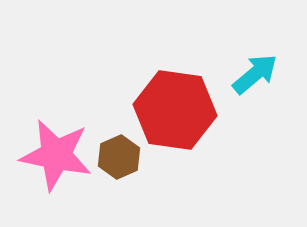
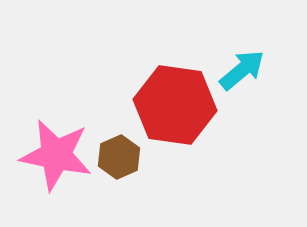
cyan arrow: moved 13 px left, 4 px up
red hexagon: moved 5 px up
